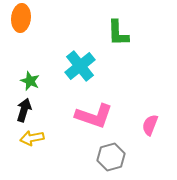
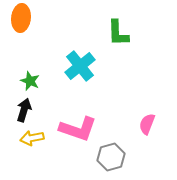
pink L-shape: moved 16 px left, 13 px down
pink semicircle: moved 3 px left, 1 px up
